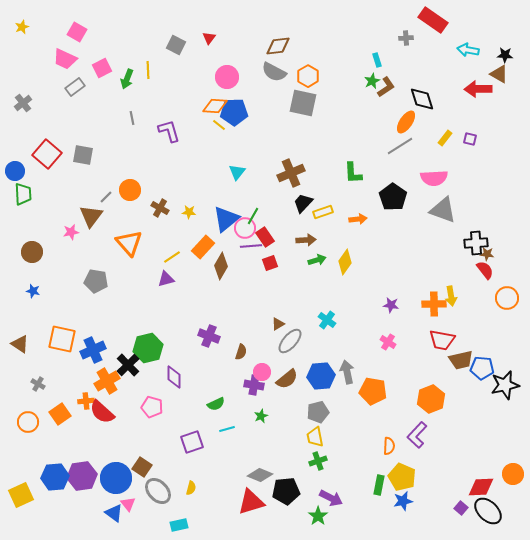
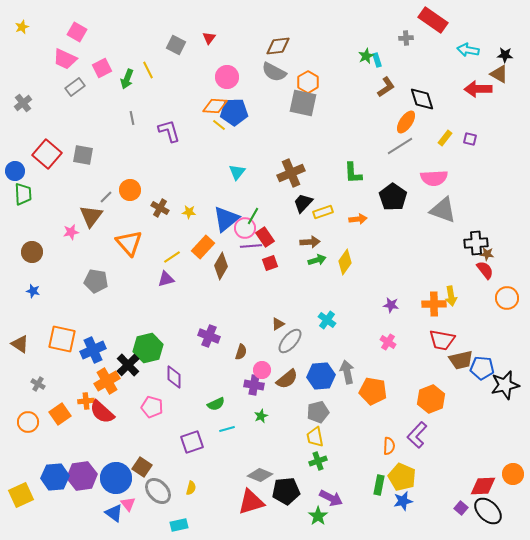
yellow line at (148, 70): rotated 24 degrees counterclockwise
orange hexagon at (308, 76): moved 6 px down
green star at (372, 81): moved 6 px left, 25 px up
brown arrow at (306, 240): moved 4 px right, 2 px down
pink circle at (262, 372): moved 2 px up
red diamond at (481, 487): moved 2 px right, 1 px up
